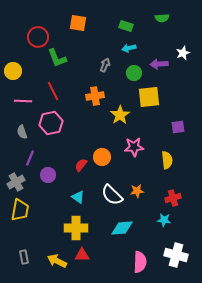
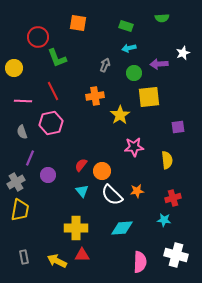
yellow circle: moved 1 px right, 3 px up
orange circle: moved 14 px down
cyan triangle: moved 4 px right, 6 px up; rotated 16 degrees clockwise
